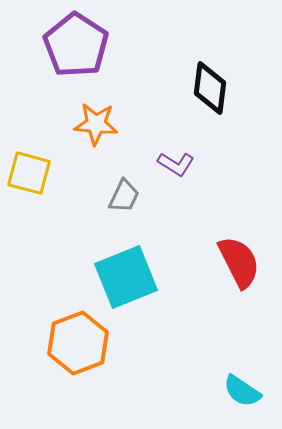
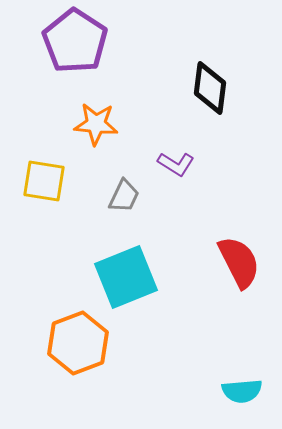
purple pentagon: moved 1 px left, 4 px up
yellow square: moved 15 px right, 8 px down; rotated 6 degrees counterclockwise
cyan semicircle: rotated 39 degrees counterclockwise
